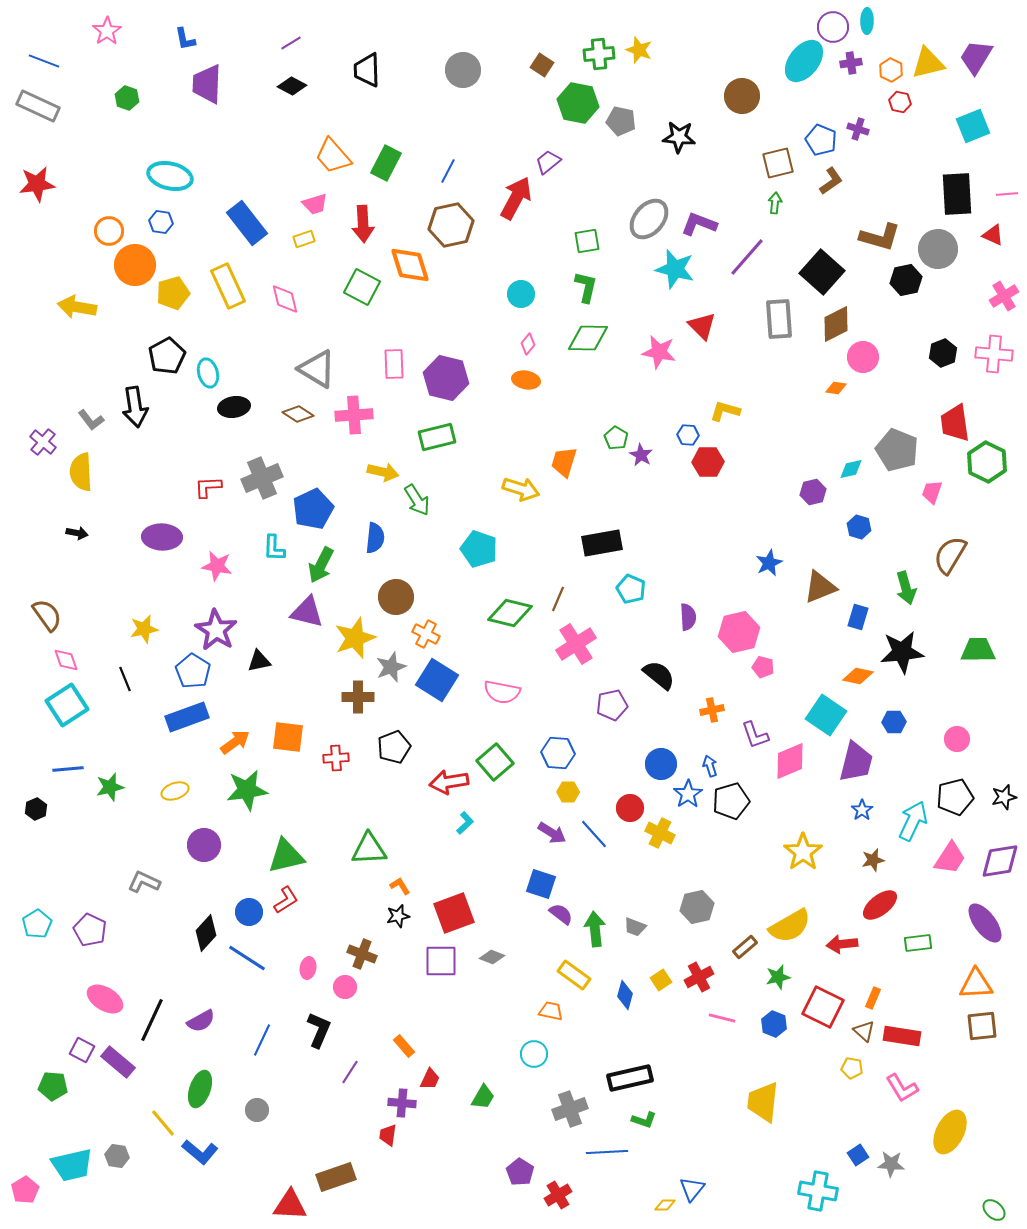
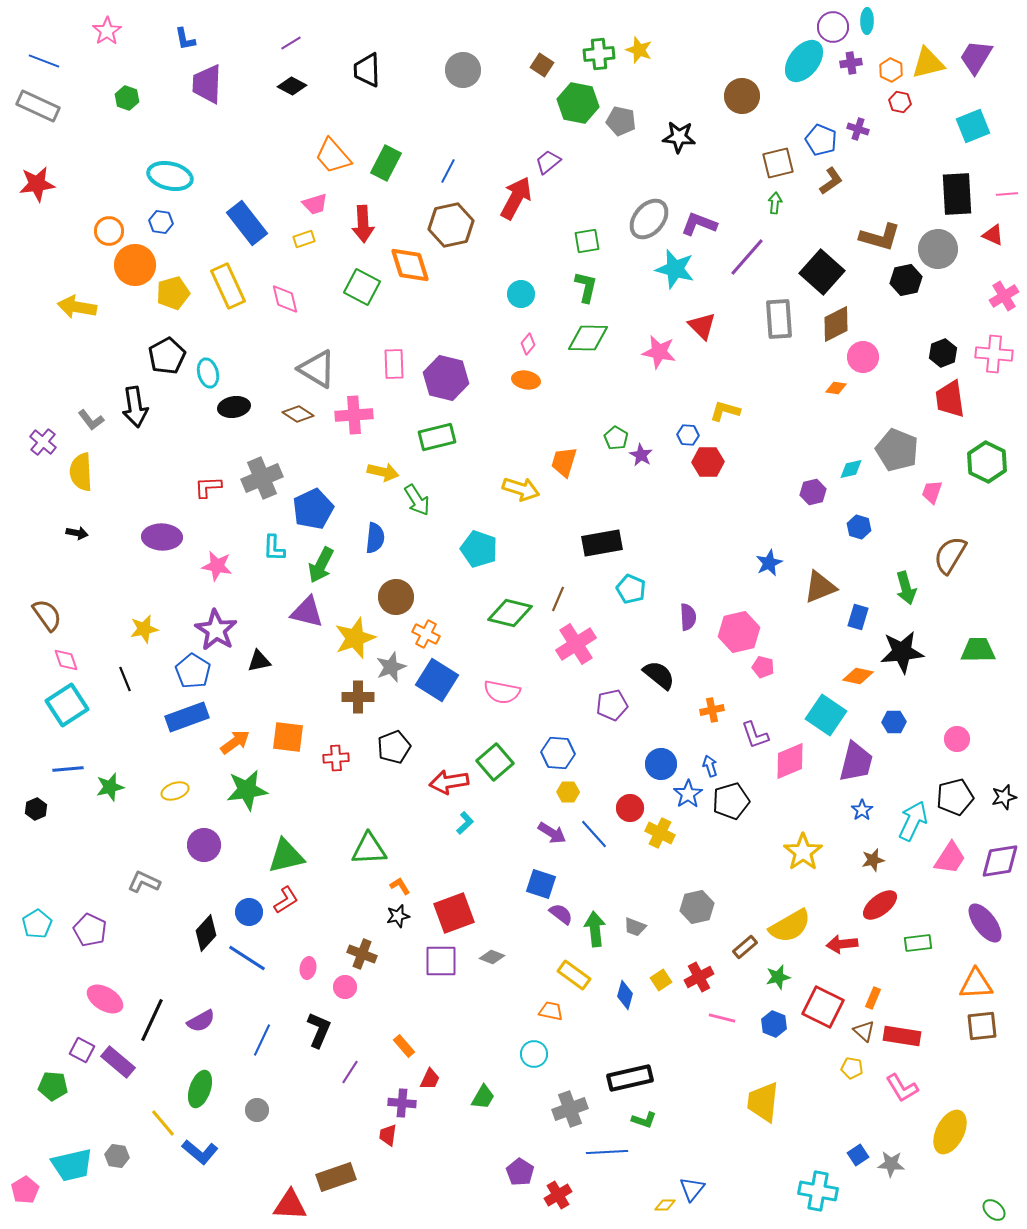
red trapezoid at (955, 423): moved 5 px left, 24 px up
